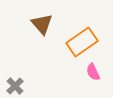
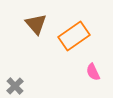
brown triangle: moved 6 px left
orange rectangle: moved 8 px left, 6 px up
